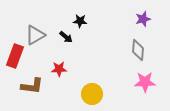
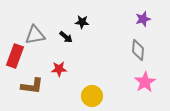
black star: moved 2 px right, 1 px down
gray triangle: rotated 20 degrees clockwise
pink star: rotated 30 degrees counterclockwise
yellow circle: moved 2 px down
